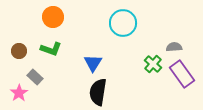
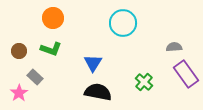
orange circle: moved 1 px down
green cross: moved 9 px left, 18 px down
purple rectangle: moved 4 px right
black semicircle: rotated 92 degrees clockwise
